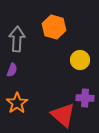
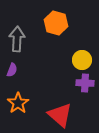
orange hexagon: moved 2 px right, 4 px up
yellow circle: moved 2 px right
purple cross: moved 15 px up
orange star: moved 1 px right
red triangle: moved 3 px left
